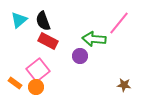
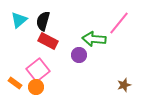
black semicircle: rotated 36 degrees clockwise
purple circle: moved 1 px left, 1 px up
brown star: rotated 24 degrees counterclockwise
